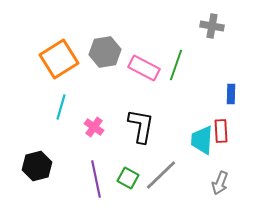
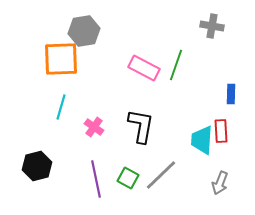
gray hexagon: moved 21 px left, 21 px up
orange square: moved 2 px right; rotated 30 degrees clockwise
